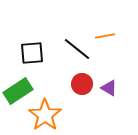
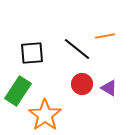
green rectangle: rotated 24 degrees counterclockwise
